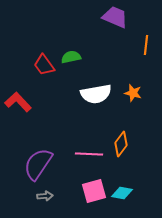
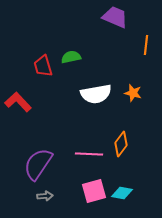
red trapezoid: moved 1 px left, 1 px down; rotated 20 degrees clockwise
